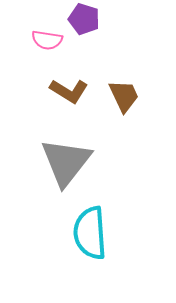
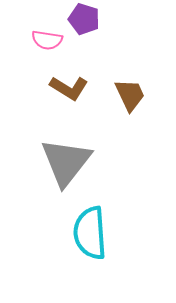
brown L-shape: moved 3 px up
brown trapezoid: moved 6 px right, 1 px up
